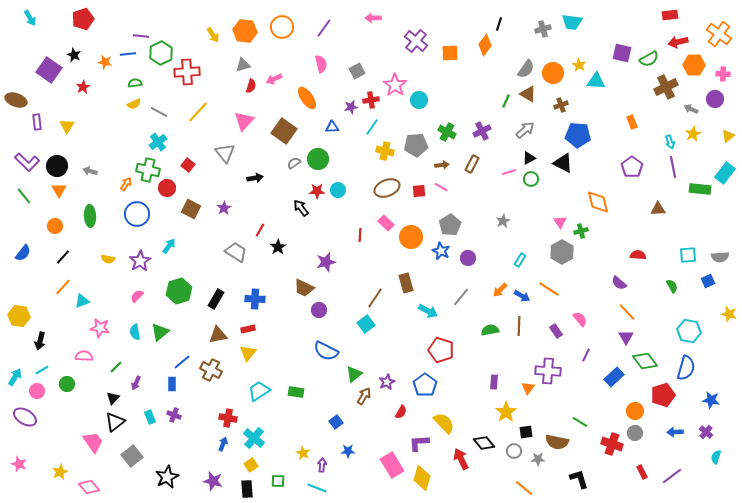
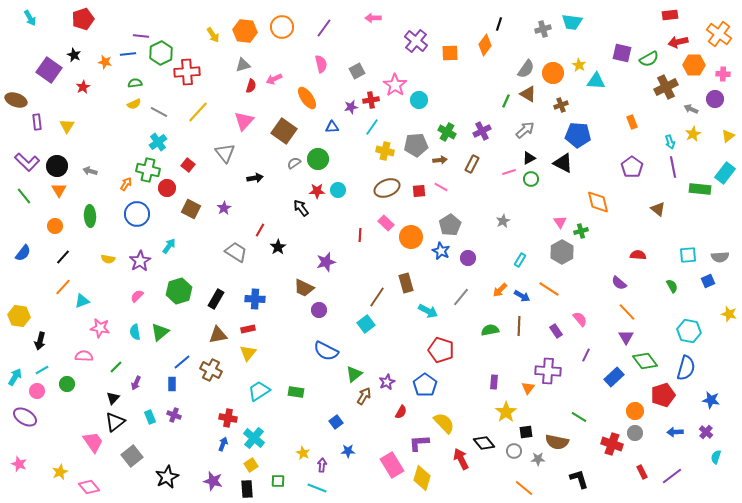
brown arrow at (442, 165): moved 2 px left, 5 px up
brown triangle at (658, 209): rotated 42 degrees clockwise
brown line at (375, 298): moved 2 px right, 1 px up
green line at (580, 422): moved 1 px left, 5 px up
